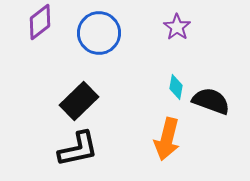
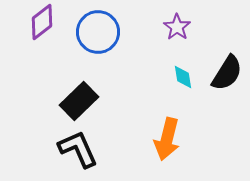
purple diamond: moved 2 px right
blue circle: moved 1 px left, 1 px up
cyan diamond: moved 7 px right, 10 px up; rotated 20 degrees counterclockwise
black semicircle: moved 16 px right, 28 px up; rotated 102 degrees clockwise
black L-shape: rotated 102 degrees counterclockwise
